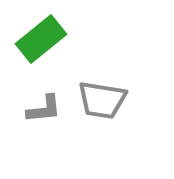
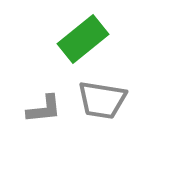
green rectangle: moved 42 px right
